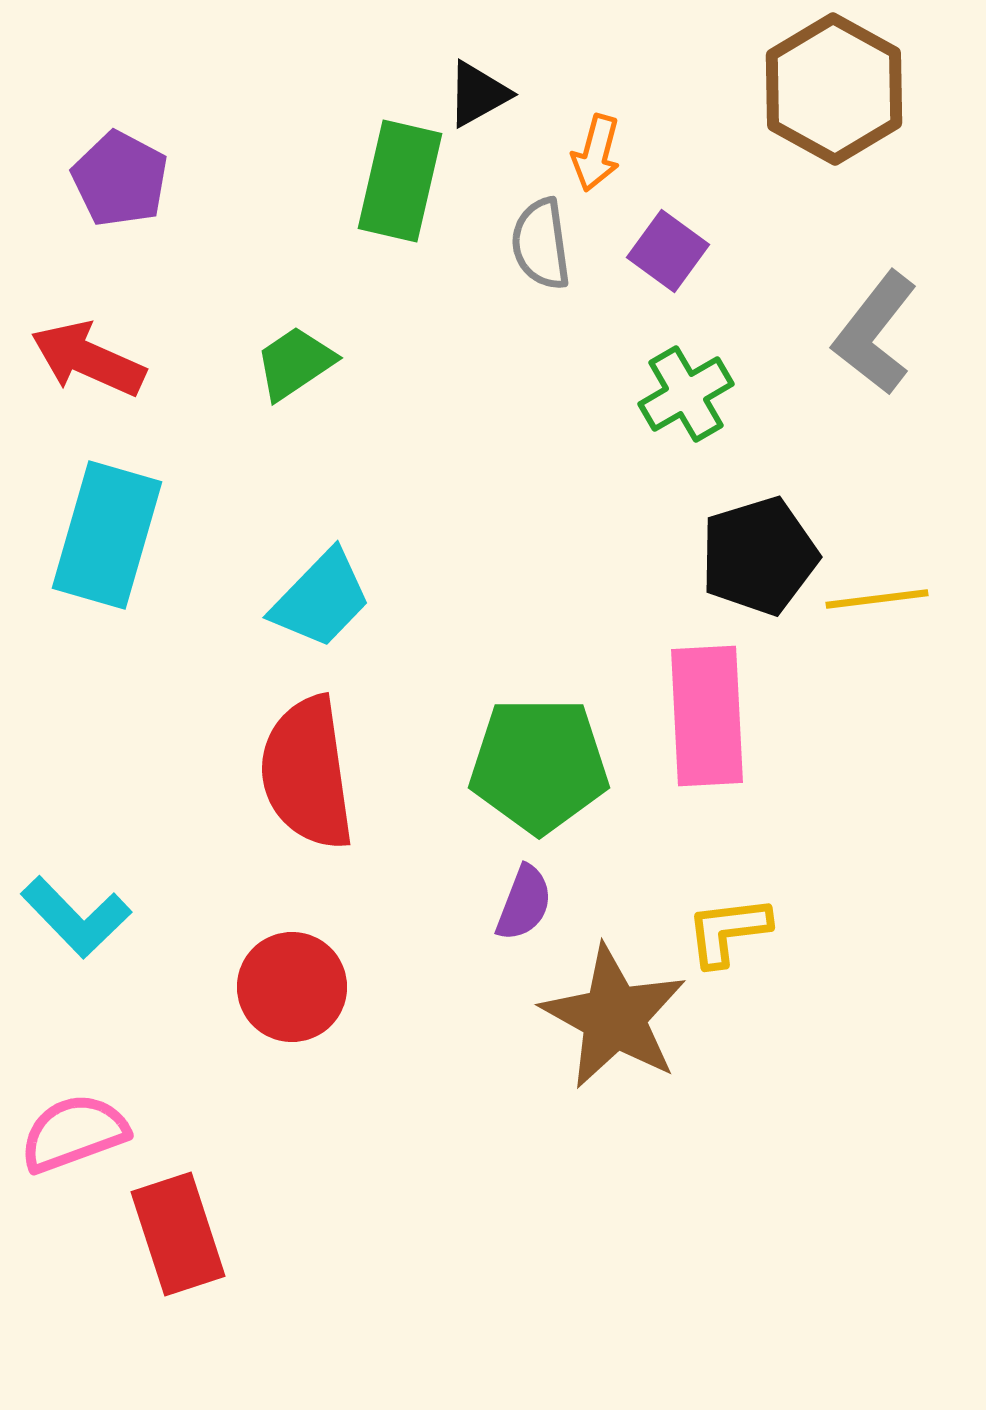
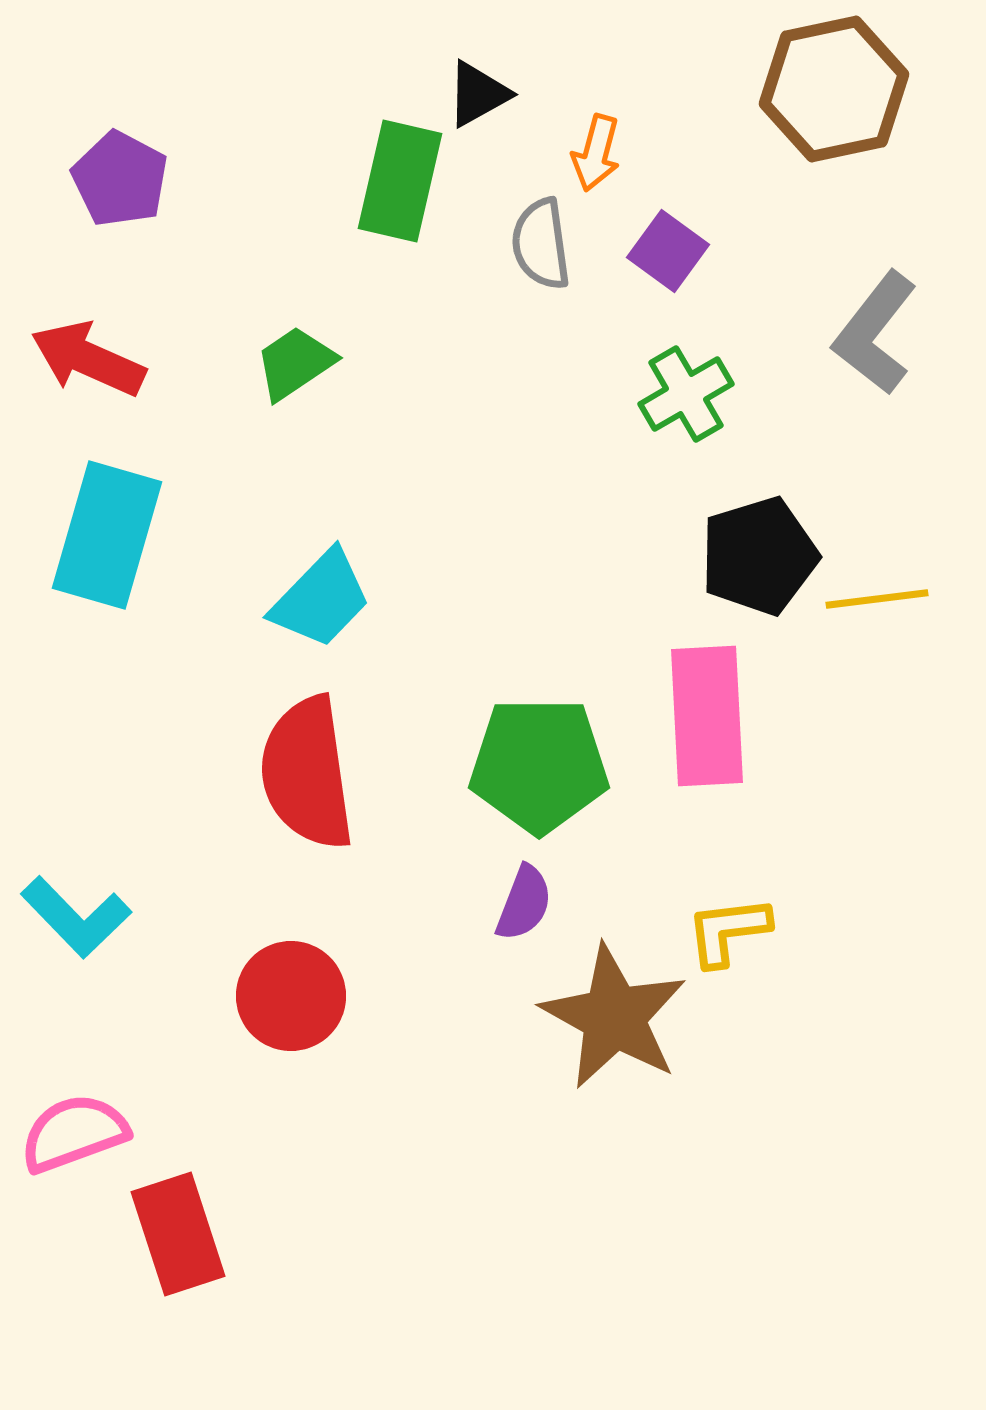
brown hexagon: rotated 19 degrees clockwise
red circle: moved 1 px left, 9 px down
